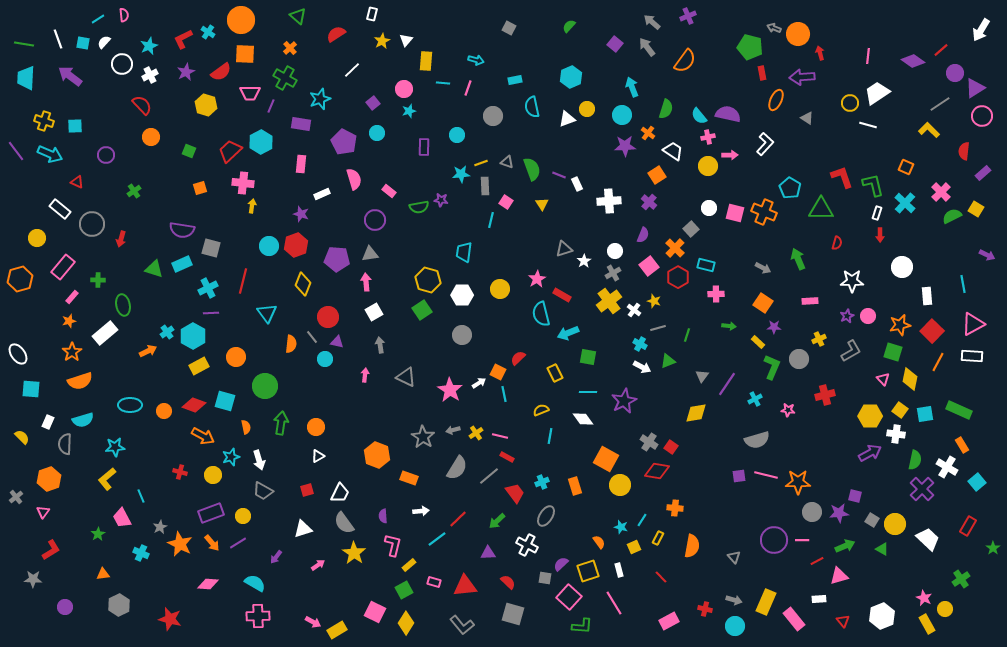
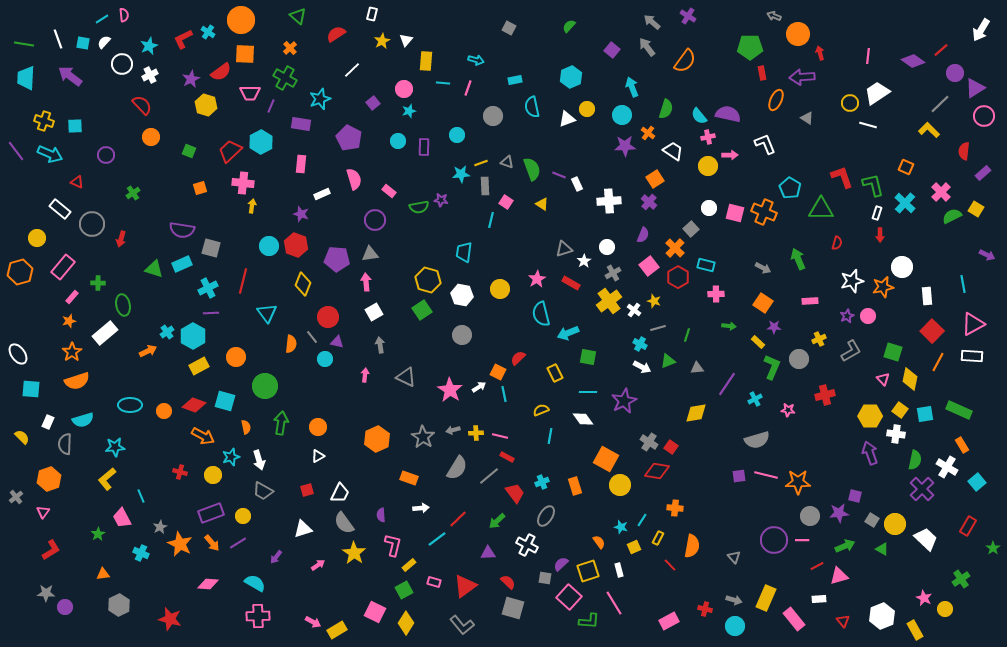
purple cross at (688, 16): rotated 35 degrees counterclockwise
cyan line at (98, 19): moved 4 px right
gray arrow at (774, 28): moved 12 px up
purple square at (615, 44): moved 3 px left, 6 px down
green pentagon at (750, 47): rotated 15 degrees counterclockwise
purple star at (186, 72): moved 5 px right, 7 px down
gray line at (940, 104): rotated 10 degrees counterclockwise
pink circle at (982, 116): moved 2 px right
cyan circle at (377, 133): moved 21 px right, 8 px down
purple pentagon at (344, 142): moved 5 px right, 4 px up
white L-shape at (765, 144): rotated 65 degrees counterclockwise
orange square at (657, 175): moved 2 px left, 4 px down
green cross at (134, 191): moved 1 px left, 2 px down
yellow triangle at (542, 204): rotated 24 degrees counterclockwise
red hexagon at (296, 245): rotated 20 degrees counterclockwise
white circle at (615, 251): moved 8 px left, 4 px up
orange hexagon at (20, 279): moved 7 px up
green cross at (98, 280): moved 3 px down
white star at (852, 281): rotated 15 degrees counterclockwise
white hexagon at (462, 295): rotated 10 degrees clockwise
red rectangle at (562, 295): moved 9 px right, 12 px up
orange star at (900, 325): moved 17 px left, 38 px up
gray triangle at (702, 376): moved 5 px left, 8 px up; rotated 48 degrees clockwise
orange semicircle at (80, 381): moved 3 px left
white arrow at (479, 383): moved 4 px down
orange circle at (316, 427): moved 2 px right
yellow cross at (476, 433): rotated 32 degrees clockwise
purple arrow at (870, 453): rotated 80 degrees counterclockwise
orange hexagon at (377, 455): moved 16 px up; rotated 15 degrees clockwise
white arrow at (421, 511): moved 3 px up
gray circle at (812, 512): moved 2 px left, 4 px down
purple semicircle at (383, 516): moved 2 px left, 1 px up
white trapezoid at (928, 539): moved 2 px left
red line at (817, 561): moved 5 px down
red line at (661, 577): moved 9 px right, 12 px up
gray star at (33, 579): moved 13 px right, 14 px down
red triangle at (465, 586): rotated 30 degrees counterclockwise
yellow rectangle at (766, 602): moved 4 px up
gray square at (513, 614): moved 6 px up
yellow rectangle at (927, 624): moved 12 px left, 6 px down
green L-shape at (582, 626): moved 7 px right, 5 px up
